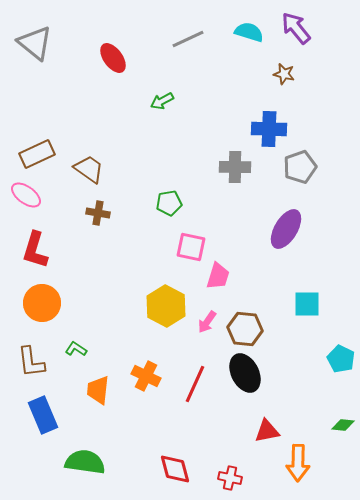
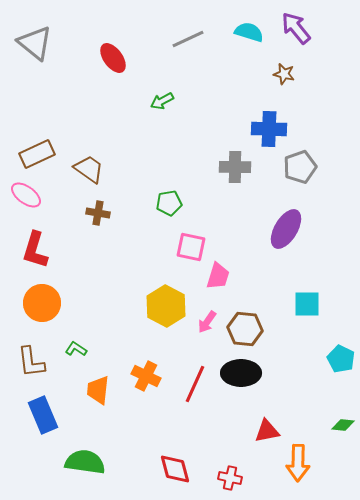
black ellipse: moved 4 px left; rotated 63 degrees counterclockwise
